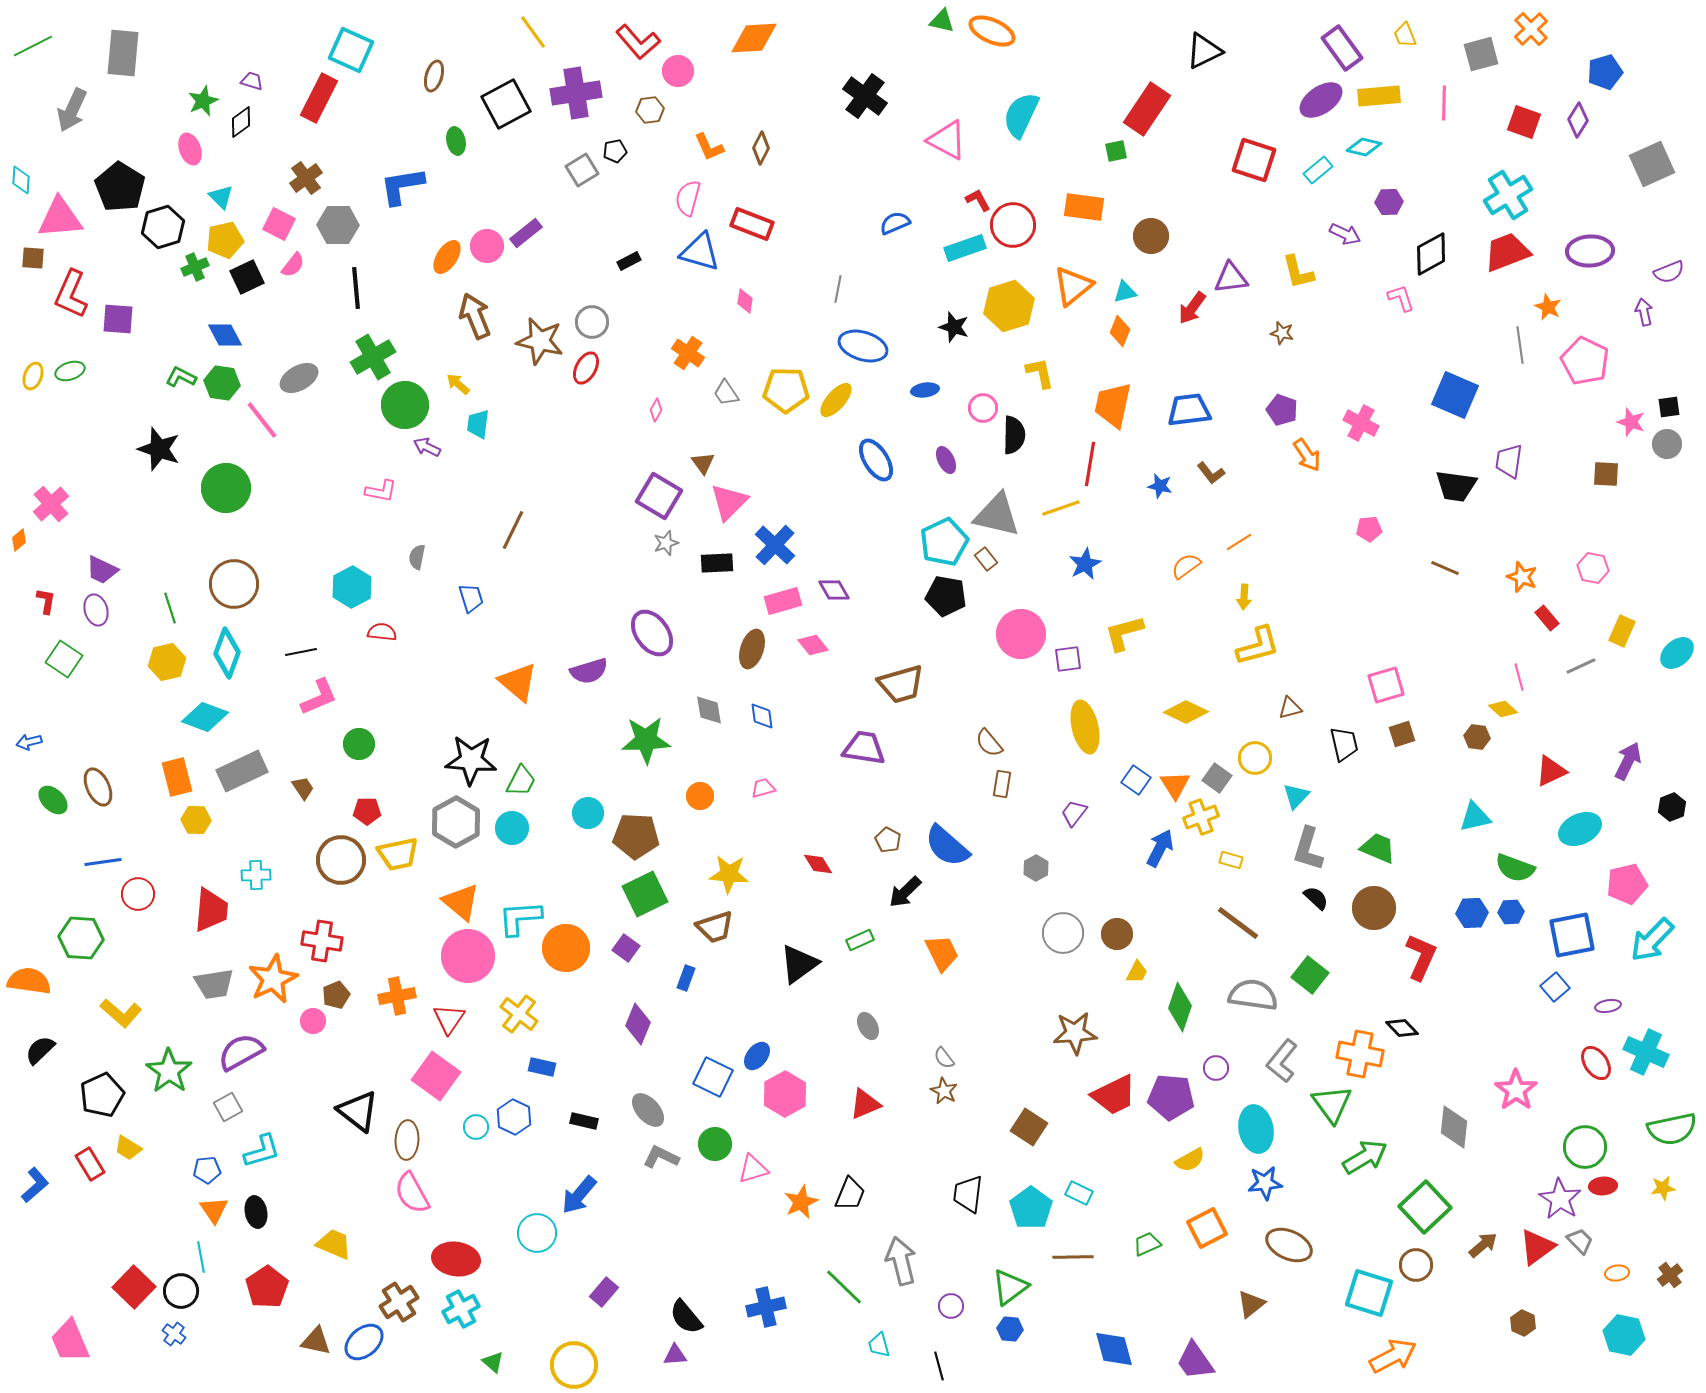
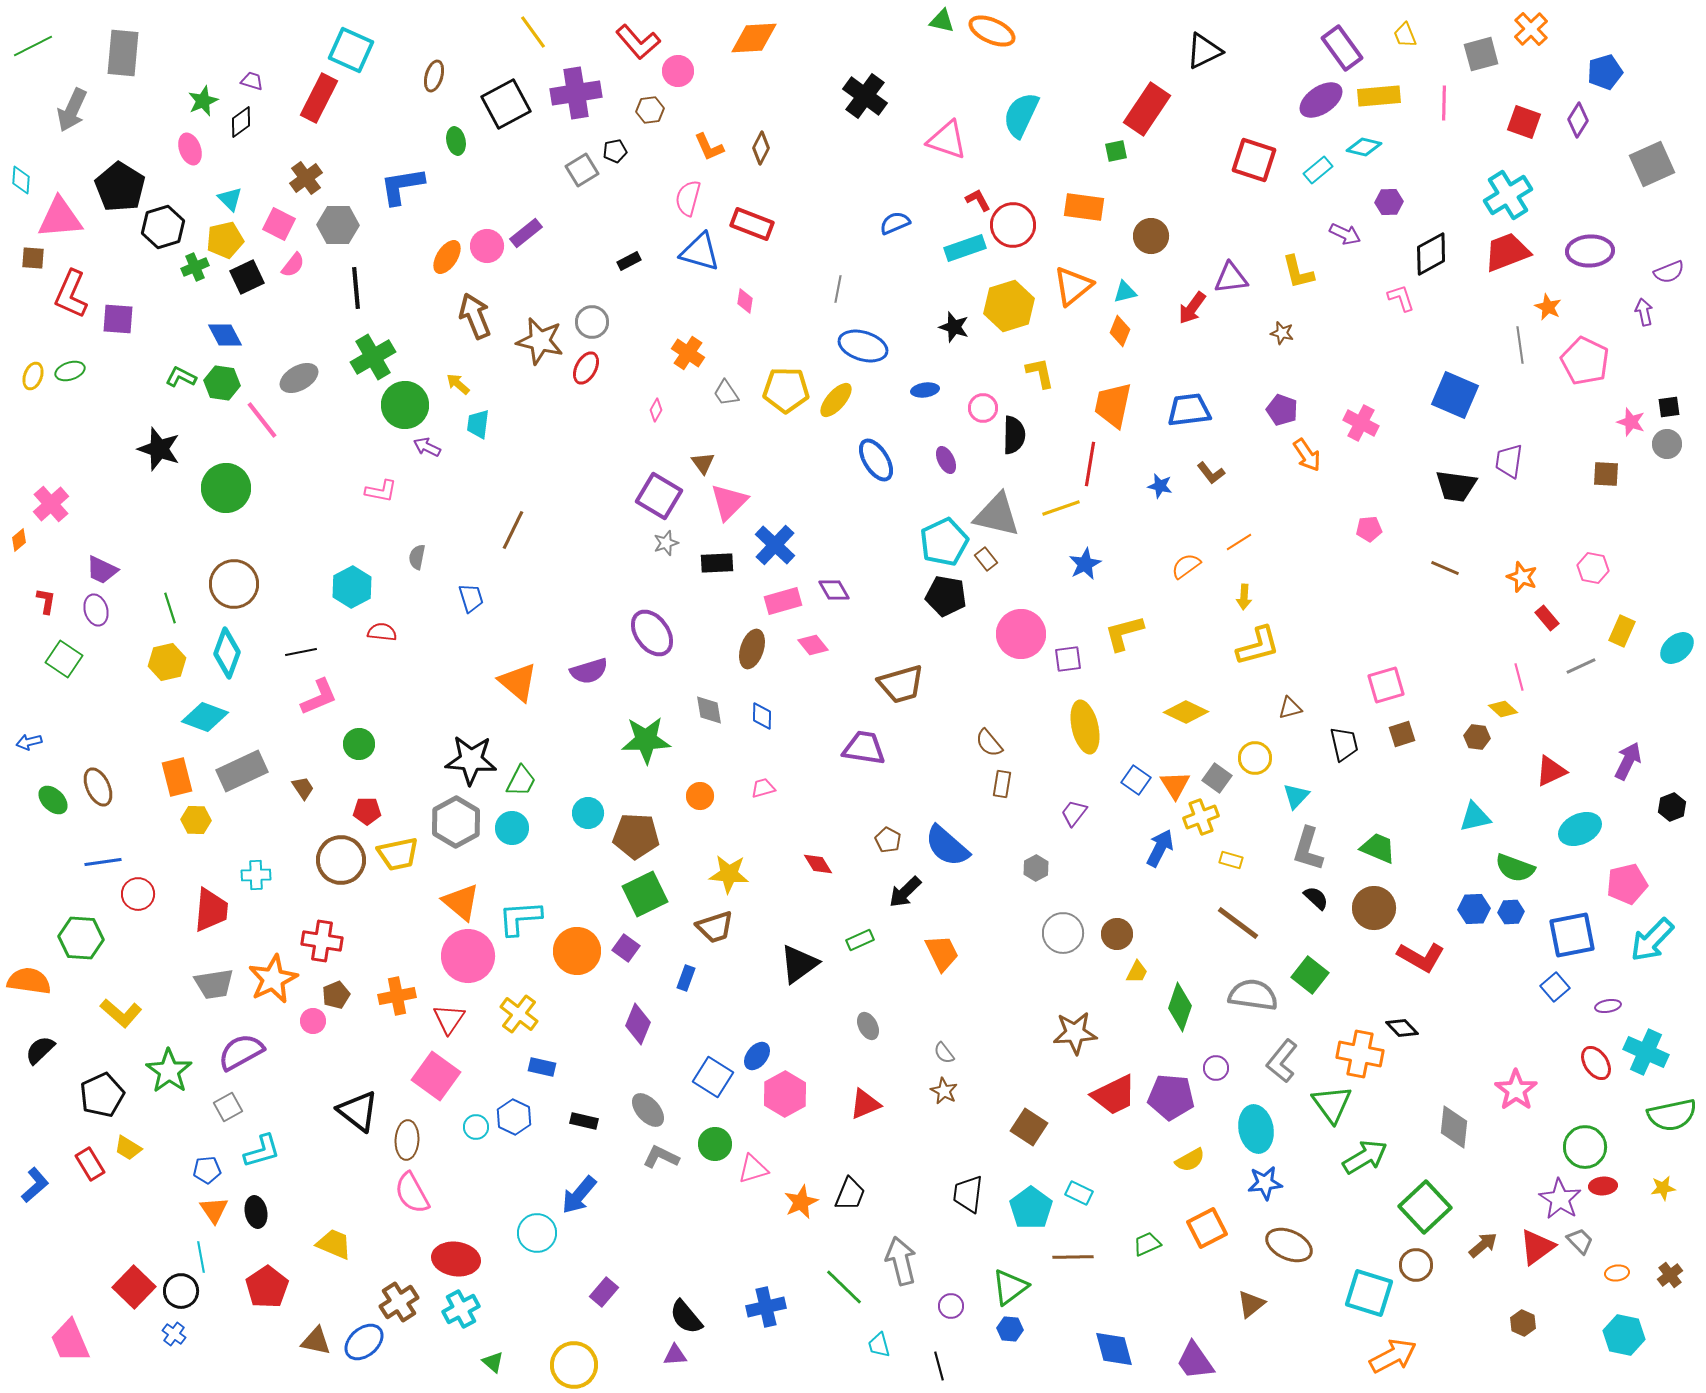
pink triangle at (947, 140): rotated 9 degrees counterclockwise
cyan triangle at (221, 197): moved 9 px right, 2 px down
cyan ellipse at (1677, 653): moved 5 px up
blue diamond at (762, 716): rotated 8 degrees clockwise
blue hexagon at (1472, 913): moved 2 px right, 4 px up
orange circle at (566, 948): moved 11 px right, 3 px down
red L-shape at (1421, 957): rotated 96 degrees clockwise
gray semicircle at (944, 1058): moved 5 px up
blue square at (713, 1077): rotated 6 degrees clockwise
green semicircle at (1672, 1129): moved 14 px up
